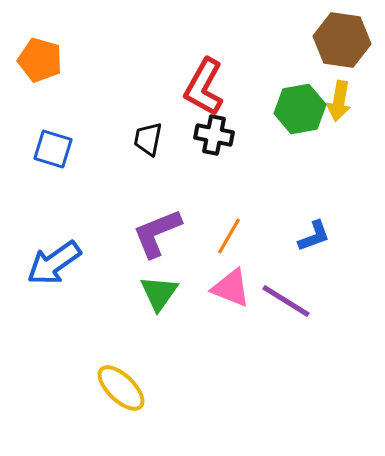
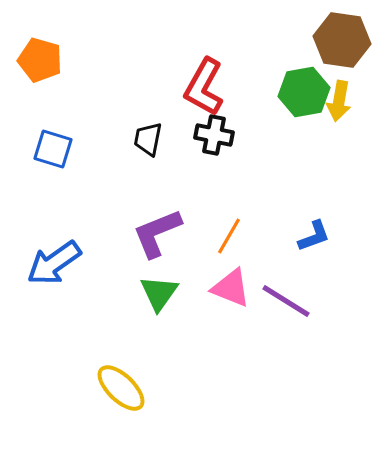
green hexagon: moved 4 px right, 17 px up
